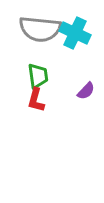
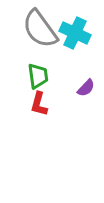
gray semicircle: rotated 48 degrees clockwise
purple semicircle: moved 3 px up
red L-shape: moved 3 px right, 4 px down
